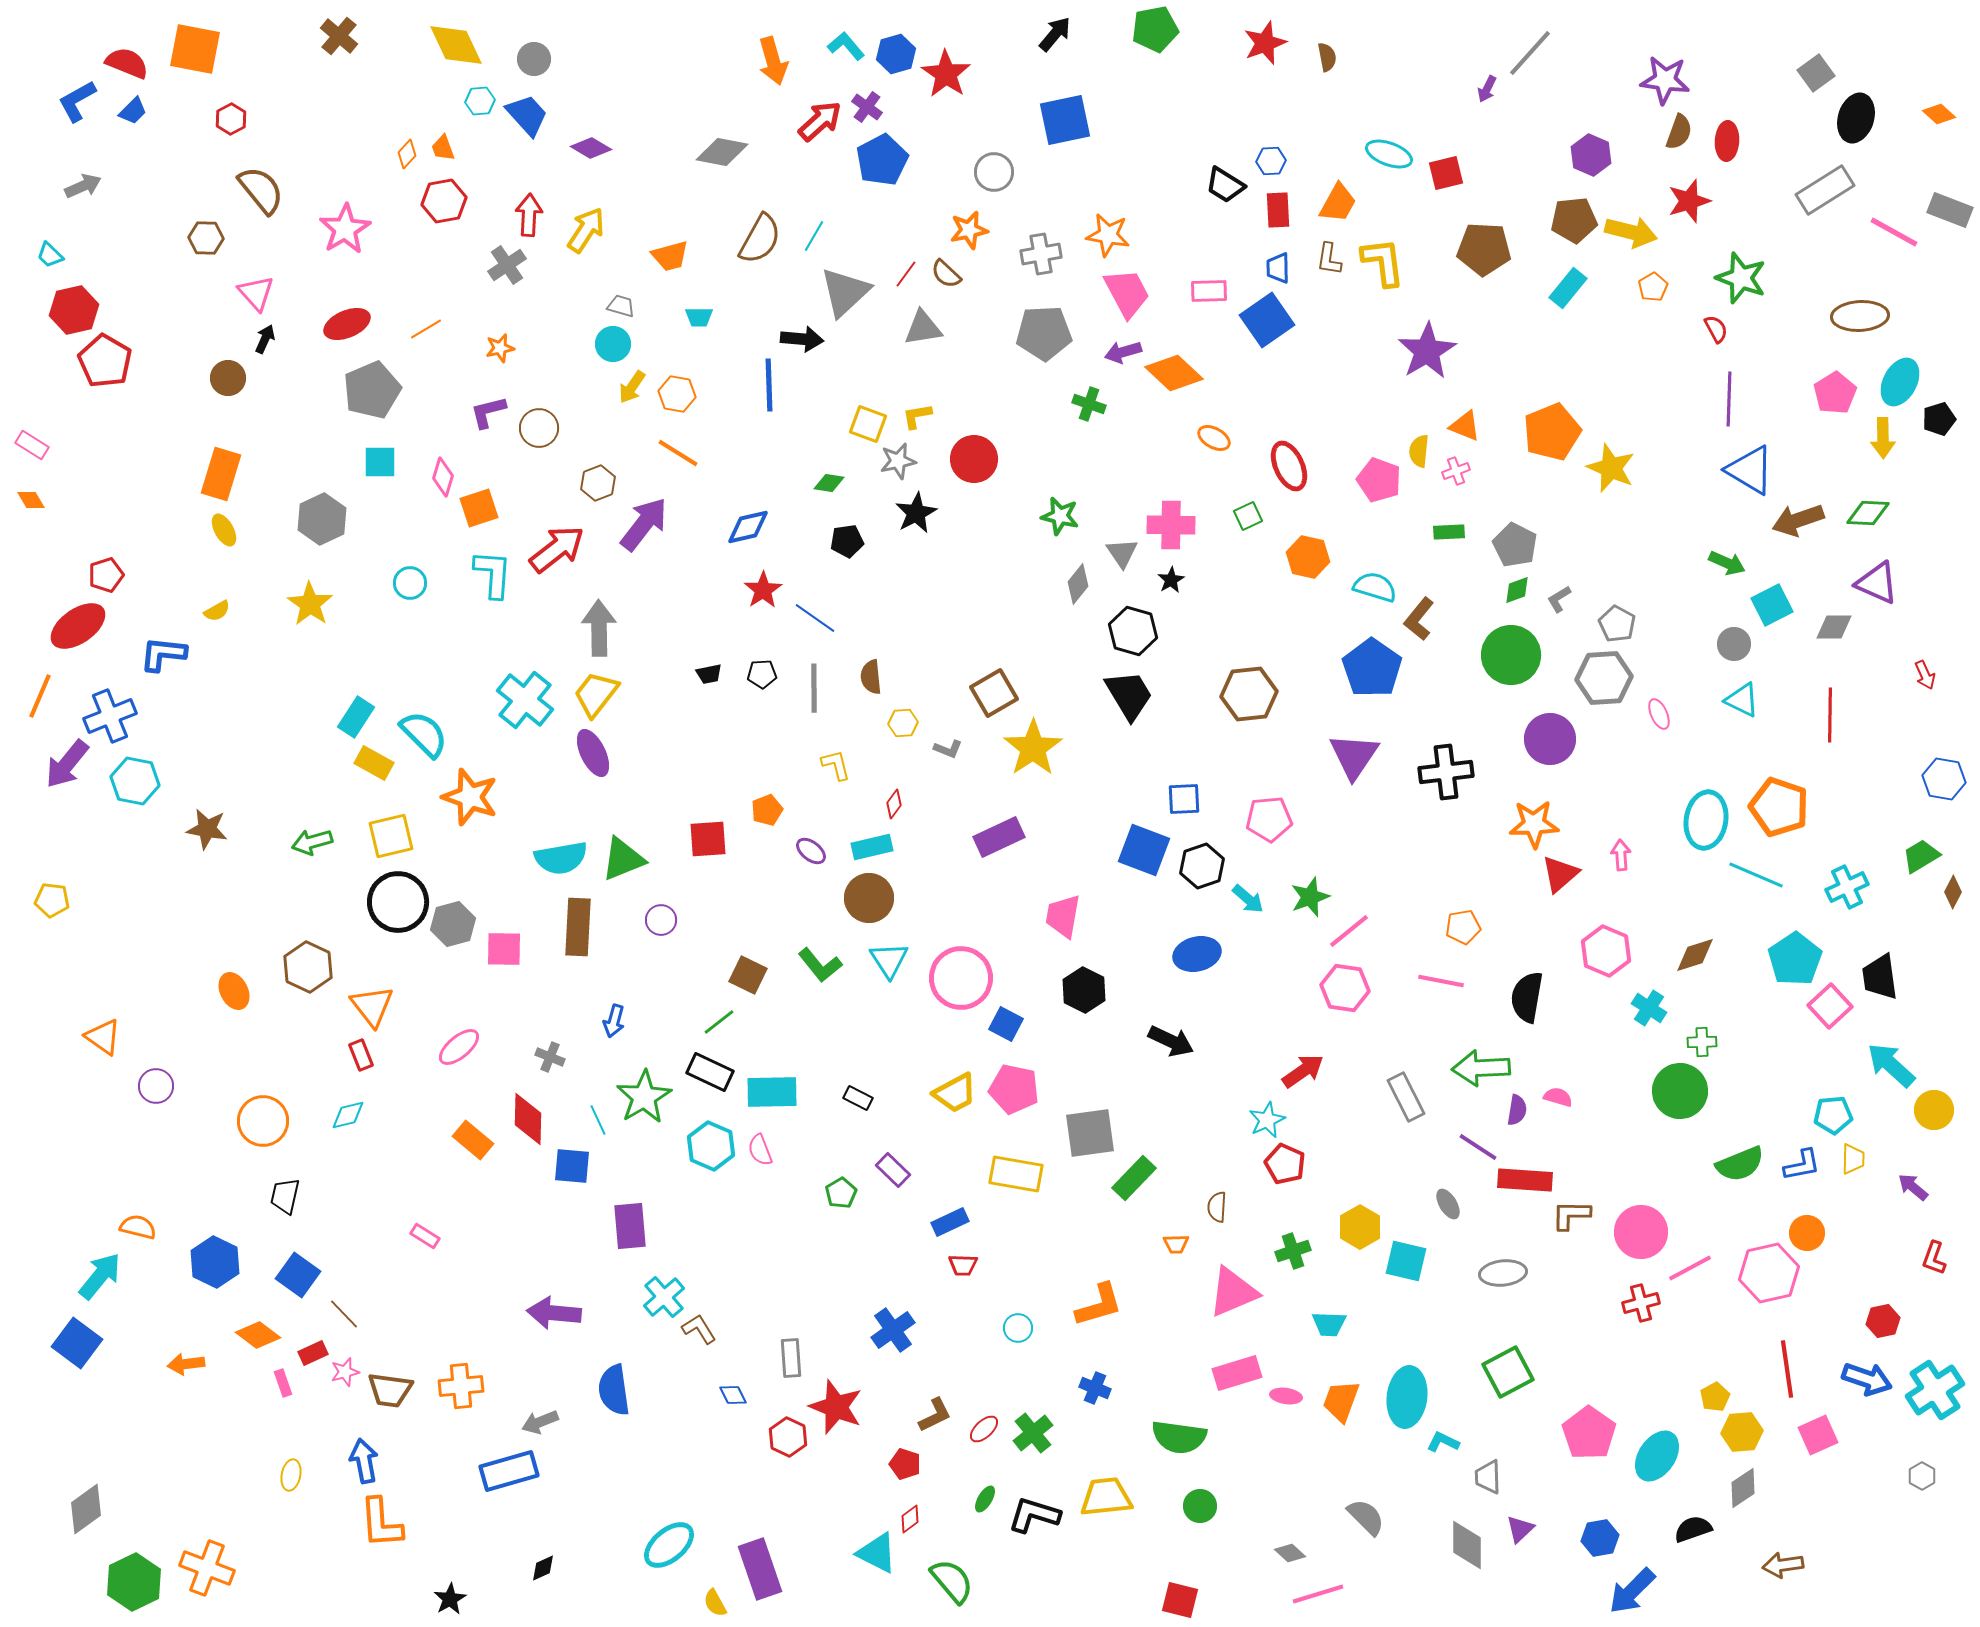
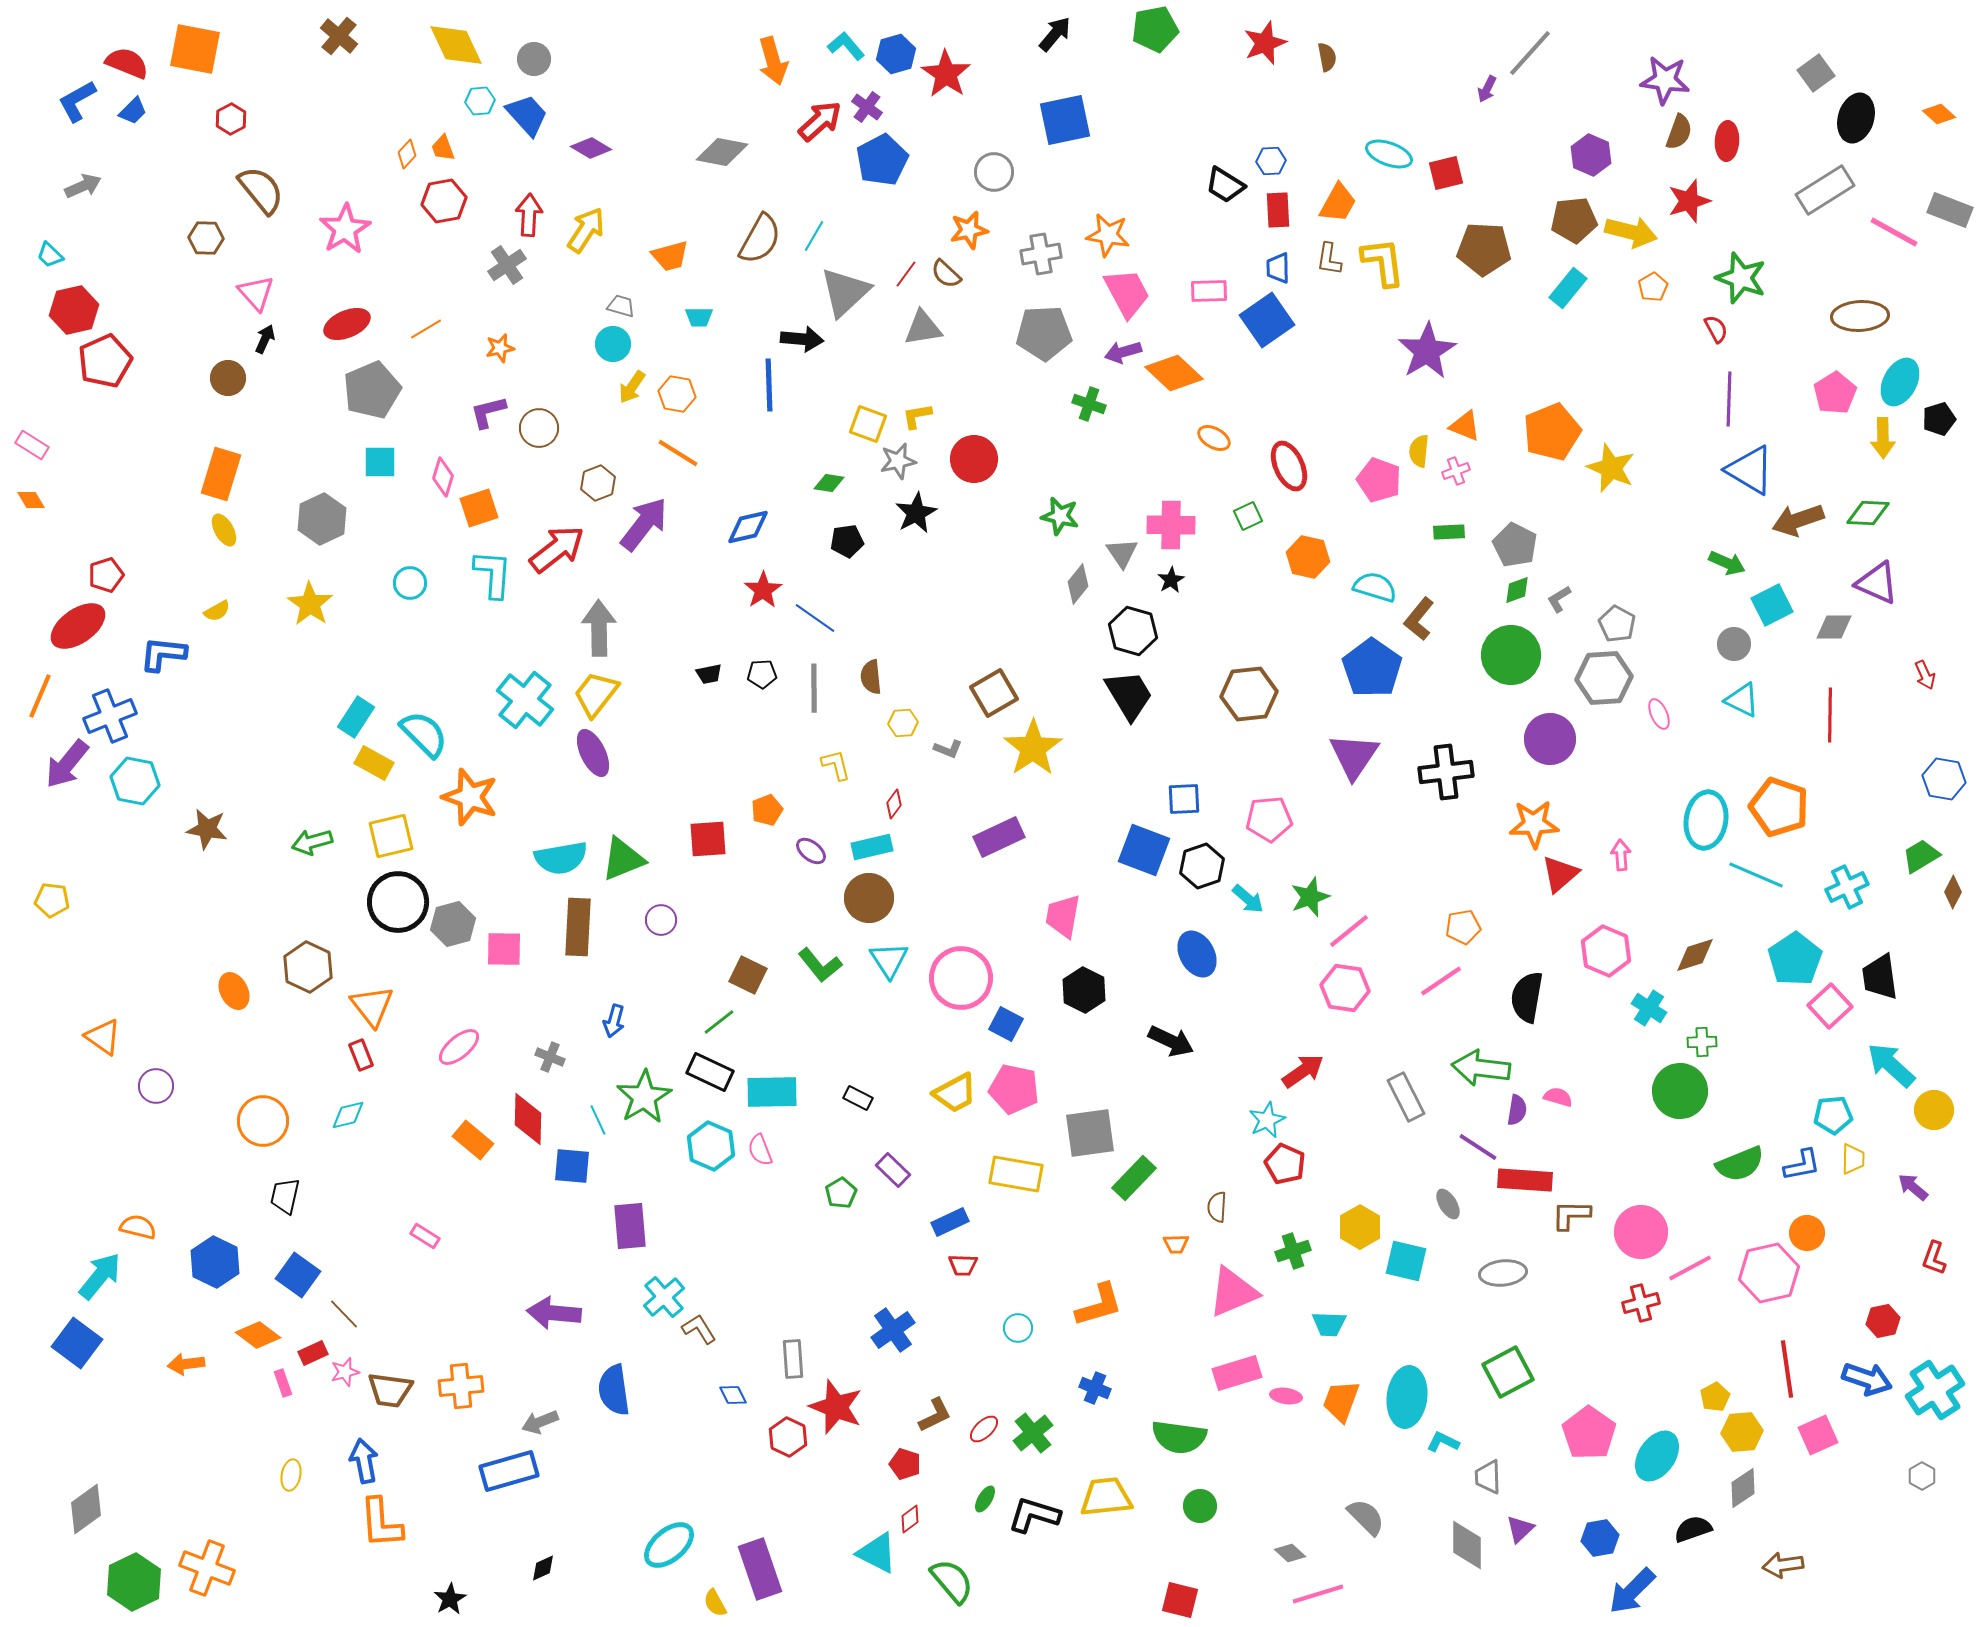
red pentagon at (105, 361): rotated 18 degrees clockwise
blue ellipse at (1197, 954): rotated 75 degrees clockwise
pink line at (1441, 981): rotated 45 degrees counterclockwise
green arrow at (1481, 1068): rotated 10 degrees clockwise
gray rectangle at (791, 1358): moved 2 px right, 1 px down
